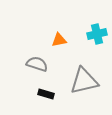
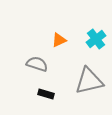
cyan cross: moved 1 px left, 5 px down; rotated 24 degrees counterclockwise
orange triangle: rotated 14 degrees counterclockwise
gray triangle: moved 5 px right
